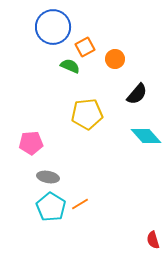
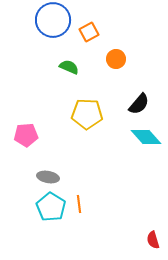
blue circle: moved 7 px up
orange square: moved 4 px right, 15 px up
orange circle: moved 1 px right
green semicircle: moved 1 px left, 1 px down
black semicircle: moved 2 px right, 10 px down
yellow pentagon: rotated 8 degrees clockwise
cyan diamond: moved 1 px down
pink pentagon: moved 5 px left, 8 px up
orange line: moved 1 px left; rotated 66 degrees counterclockwise
